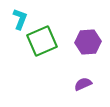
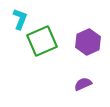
purple hexagon: rotated 20 degrees counterclockwise
